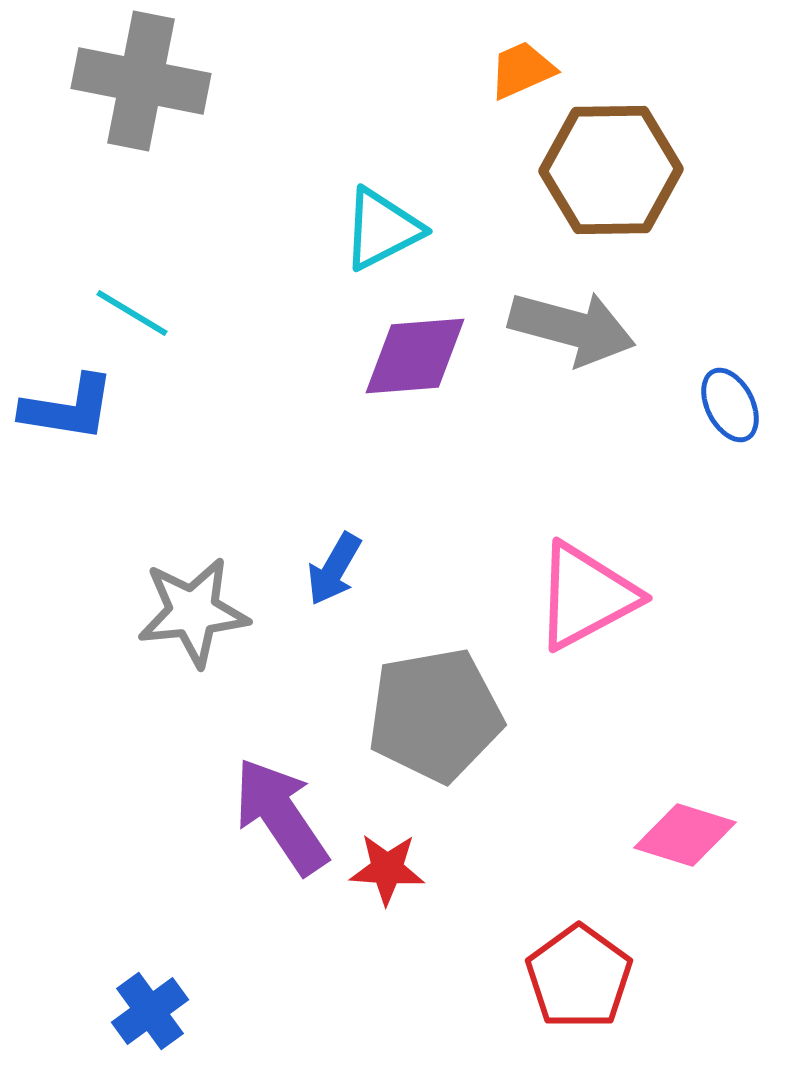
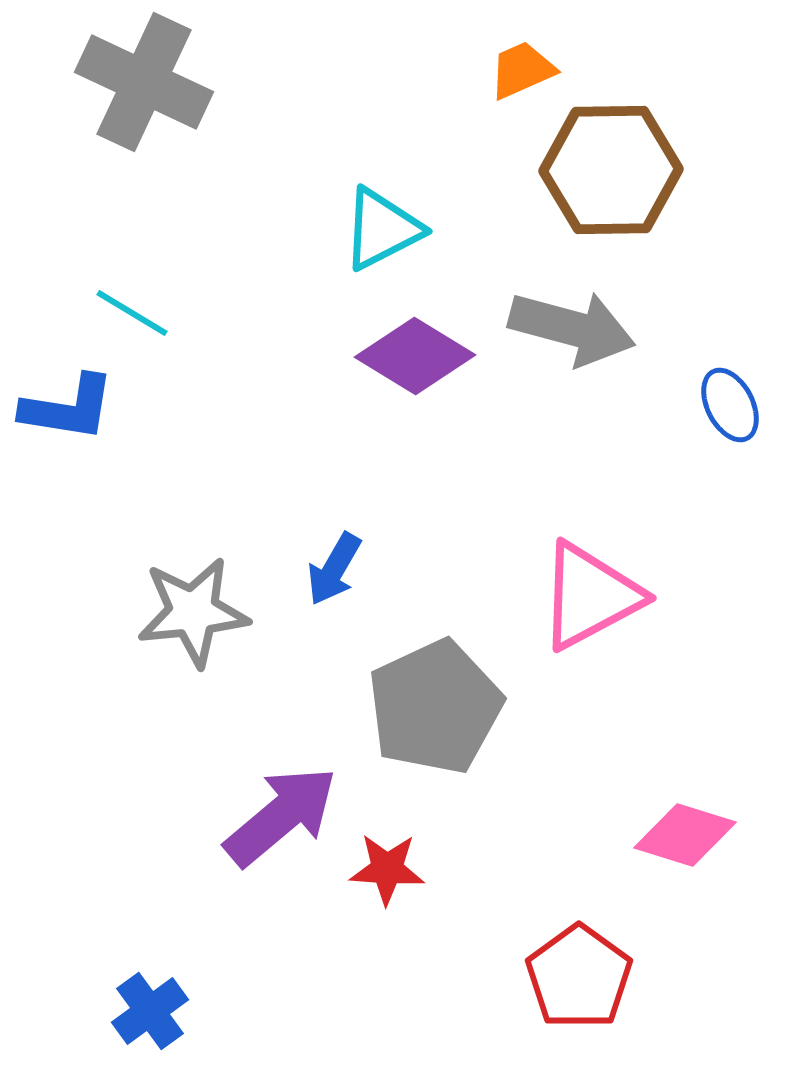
gray cross: moved 3 px right, 1 px down; rotated 14 degrees clockwise
purple diamond: rotated 36 degrees clockwise
pink triangle: moved 4 px right
gray pentagon: moved 8 px up; rotated 15 degrees counterclockwise
purple arrow: rotated 84 degrees clockwise
